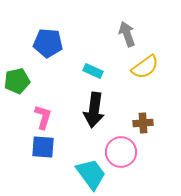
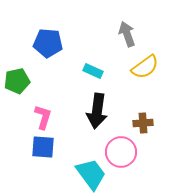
black arrow: moved 3 px right, 1 px down
